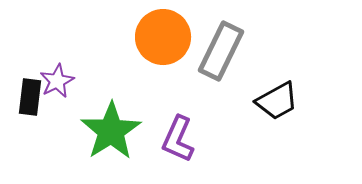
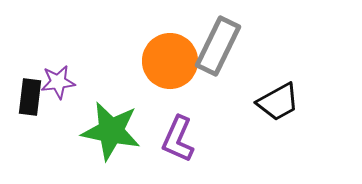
orange circle: moved 7 px right, 24 px down
gray rectangle: moved 3 px left, 5 px up
purple star: moved 1 px right, 1 px down; rotated 20 degrees clockwise
black trapezoid: moved 1 px right, 1 px down
green star: rotated 28 degrees counterclockwise
